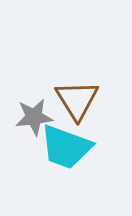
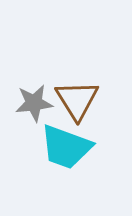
gray star: moved 14 px up
